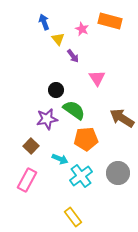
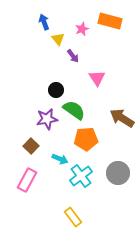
pink star: rotated 24 degrees clockwise
